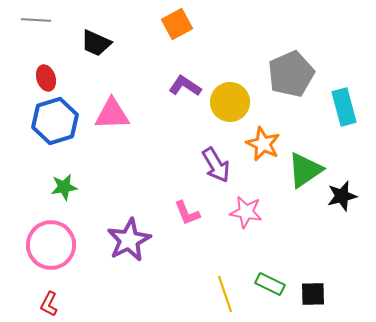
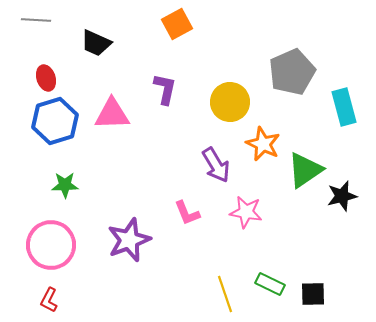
gray pentagon: moved 1 px right, 2 px up
purple L-shape: moved 20 px left, 3 px down; rotated 68 degrees clockwise
green star: moved 1 px right, 2 px up; rotated 8 degrees clockwise
purple star: rotated 6 degrees clockwise
red L-shape: moved 4 px up
